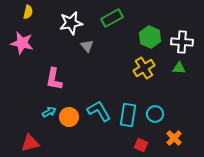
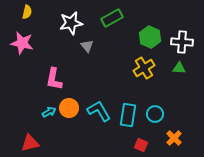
yellow semicircle: moved 1 px left
orange circle: moved 9 px up
